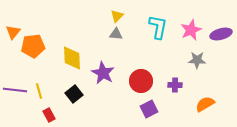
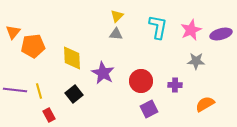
gray star: moved 1 px left, 1 px down
